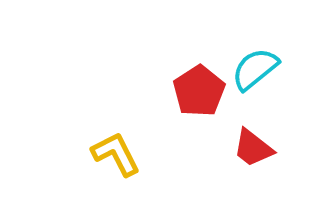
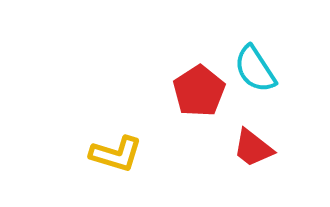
cyan semicircle: rotated 84 degrees counterclockwise
yellow L-shape: rotated 134 degrees clockwise
